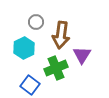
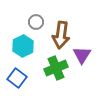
cyan hexagon: moved 1 px left, 2 px up
blue square: moved 13 px left, 7 px up
